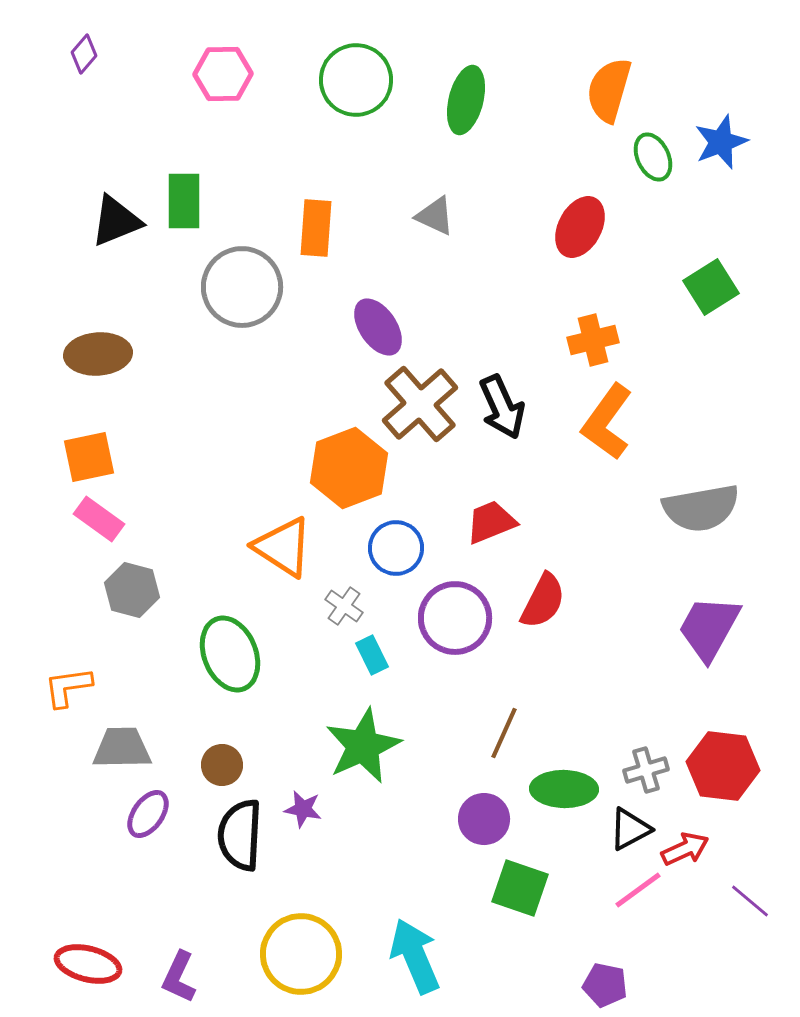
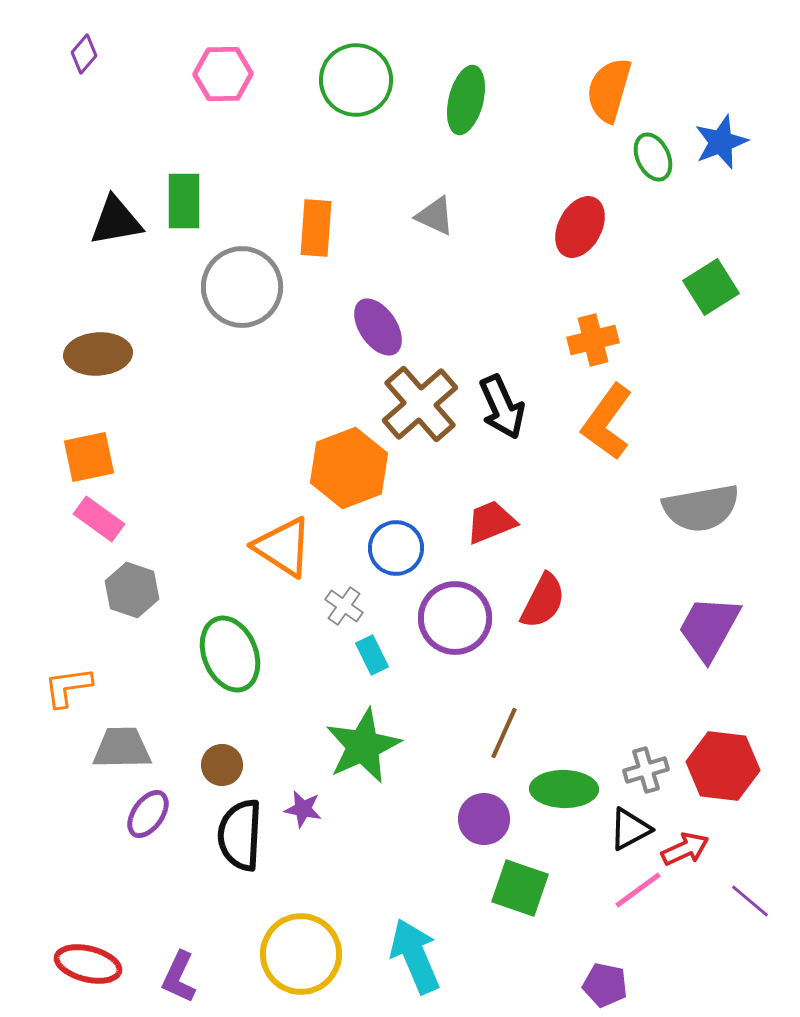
black triangle at (116, 221): rotated 12 degrees clockwise
gray hexagon at (132, 590): rotated 4 degrees clockwise
